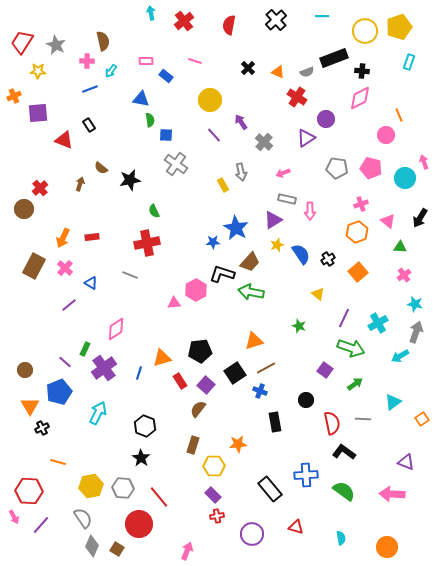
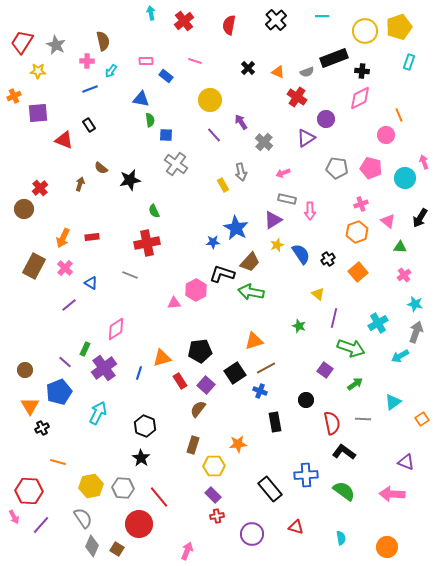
purple line at (344, 318): moved 10 px left; rotated 12 degrees counterclockwise
